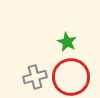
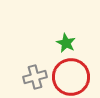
green star: moved 1 px left, 1 px down
